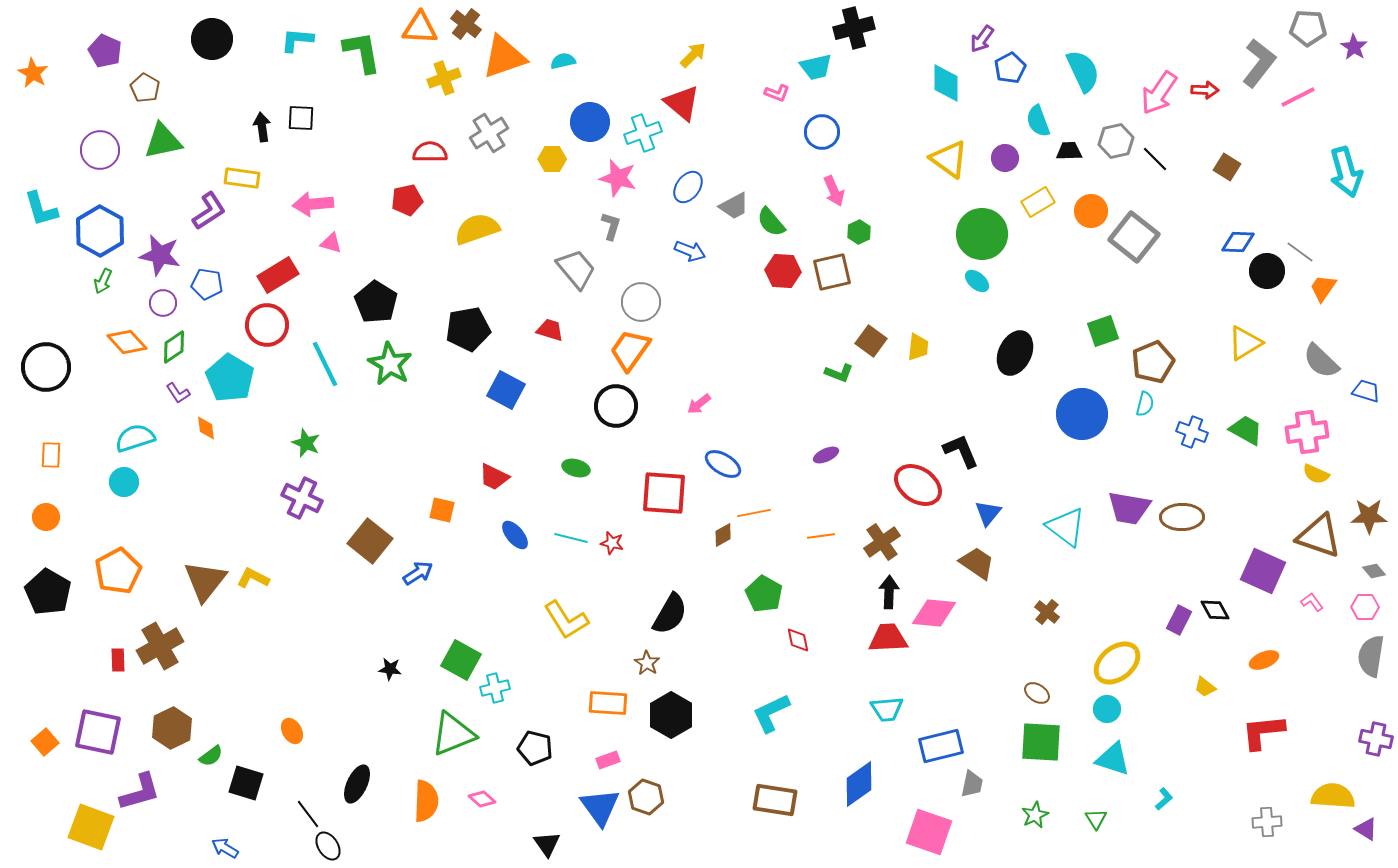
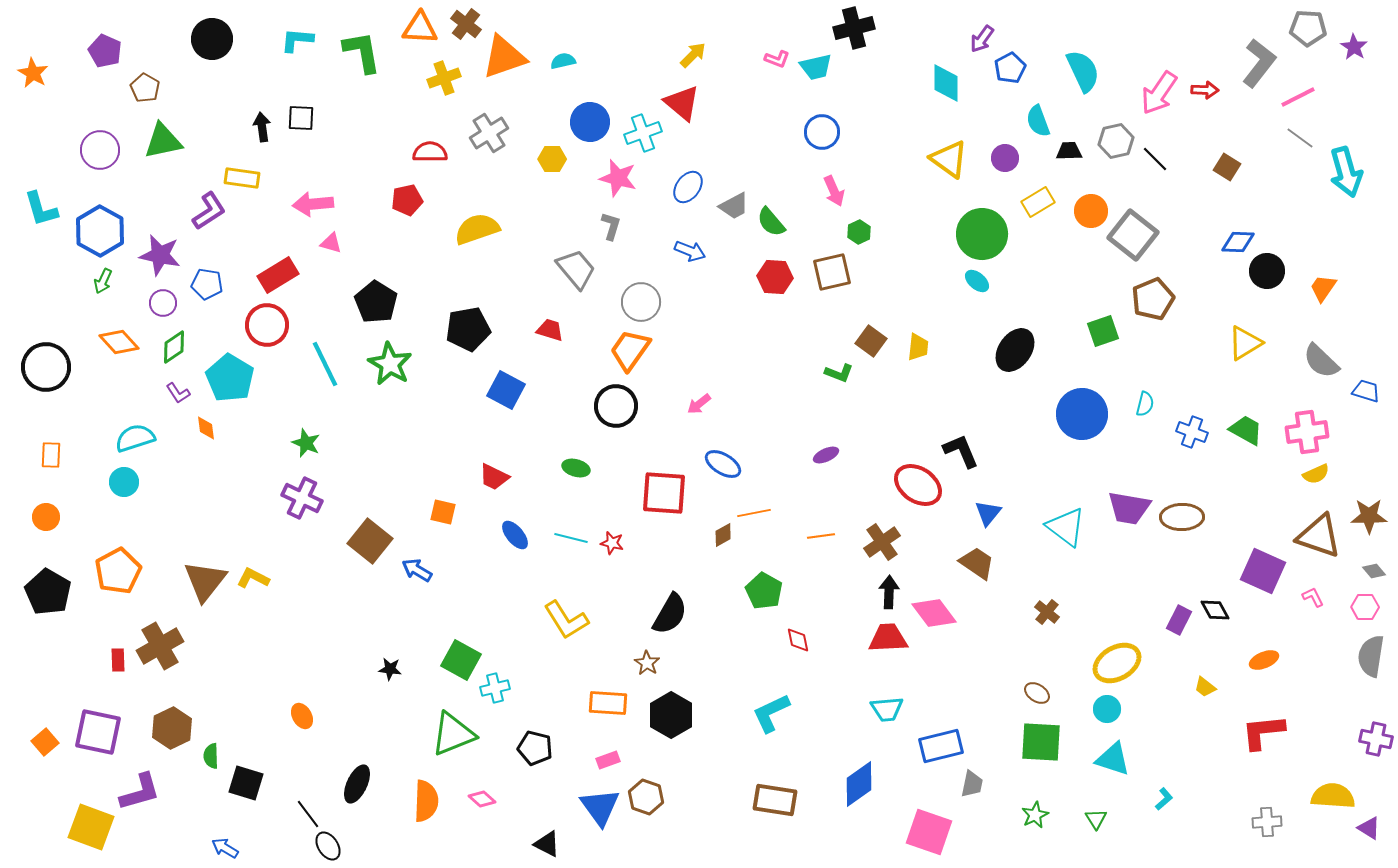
pink L-shape at (777, 93): moved 34 px up
gray square at (1134, 237): moved 1 px left, 2 px up
gray line at (1300, 252): moved 114 px up
red hexagon at (783, 271): moved 8 px left, 6 px down
orange diamond at (127, 342): moved 8 px left
black ellipse at (1015, 353): moved 3 px up; rotated 9 degrees clockwise
brown pentagon at (1153, 362): moved 63 px up
yellow semicircle at (1316, 474): rotated 48 degrees counterclockwise
orange square at (442, 510): moved 1 px right, 2 px down
blue arrow at (418, 573): moved 1 px left, 3 px up; rotated 116 degrees counterclockwise
green pentagon at (764, 594): moved 3 px up
pink L-shape at (1312, 602): moved 1 px right, 5 px up; rotated 10 degrees clockwise
pink diamond at (934, 613): rotated 48 degrees clockwise
yellow ellipse at (1117, 663): rotated 9 degrees clockwise
orange ellipse at (292, 731): moved 10 px right, 15 px up
green semicircle at (211, 756): rotated 125 degrees clockwise
purple triangle at (1366, 829): moved 3 px right, 1 px up
black triangle at (547, 844): rotated 28 degrees counterclockwise
